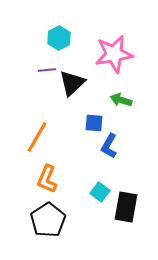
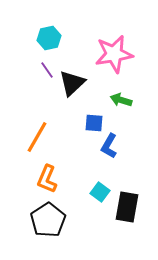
cyan hexagon: moved 10 px left; rotated 15 degrees clockwise
purple line: rotated 60 degrees clockwise
black rectangle: moved 1 px right
